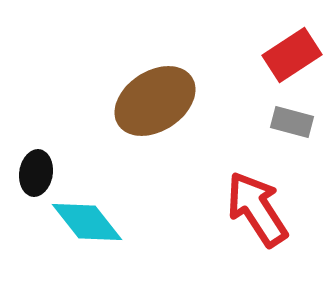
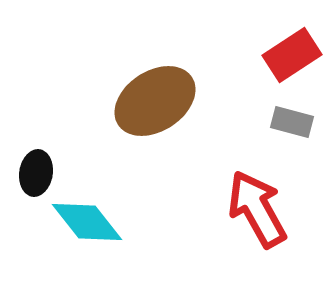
red arrow: rotated 4 degrees clockwise
